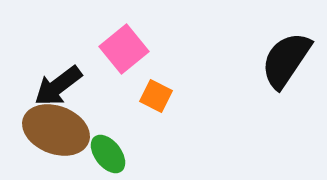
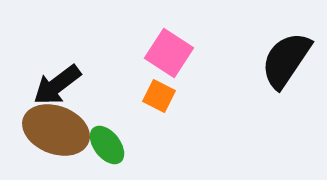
pink square: moved 45 px right, 4 px down; rotated 18 degrees counterclockwise
black arrow: moved 1 px left, 1 px up
orange square: moved 3 px right
green ellipse: moved 1 px left, 9 px up
